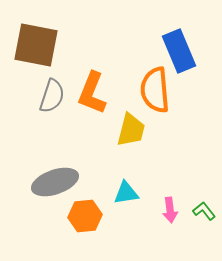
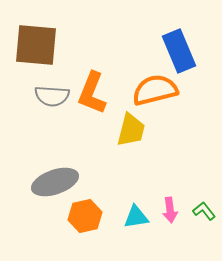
brown square: rotated 6 degrees counterclockwise
orange semicircle: rotated 81 degrees clockwise
gray semicircle: rotated 76 degrees clockwise
cyan triangle: moved 10 px right, 24 px down
orange hexagon: rotated 8 degrees counterclockwise
